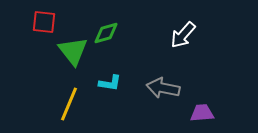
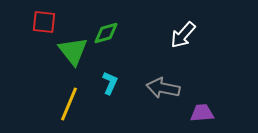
cyan L-shape: rotated 75 degrees counterclockwise
